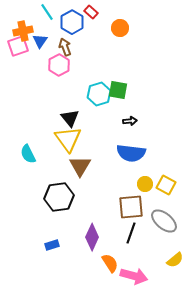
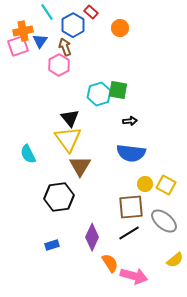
blue hexagon: moved 1 px right, 3 px down
black line: moved 2 px left; rotated 40 degrees clockwise
